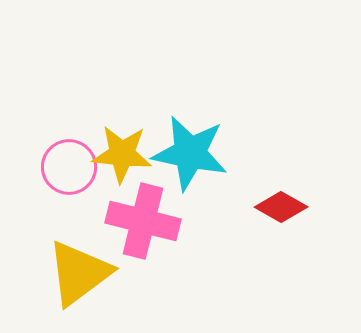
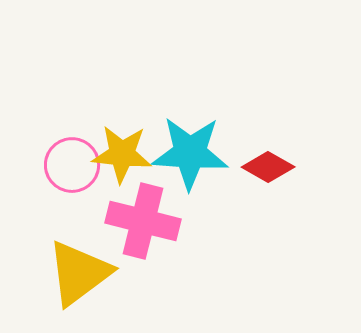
cyan star: rotated 8 degrees counterclockwise
pink circle: moved 3 px right, 2 px up
red diamond: moved 13 px left, 40 px up
